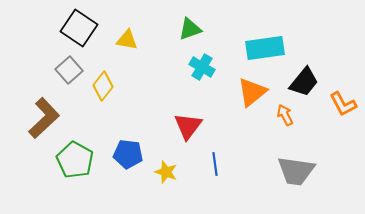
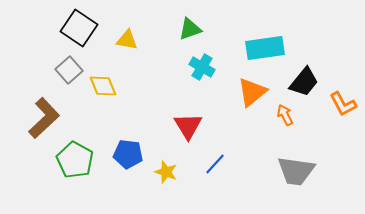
yellow diamond: rotated 60 degrees counterclockwise
red triangle: rotated 8 degrees counterclockwise
blue line: rotated 50 degrees clockwise
